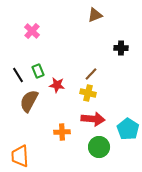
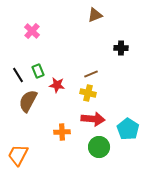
brown line: rotated 24 degrees clockwise
brown semicircle: moved 1 px left
orange trapezoid: moved 2 px left, 1 px up; rotated 30 degrees clockwise
